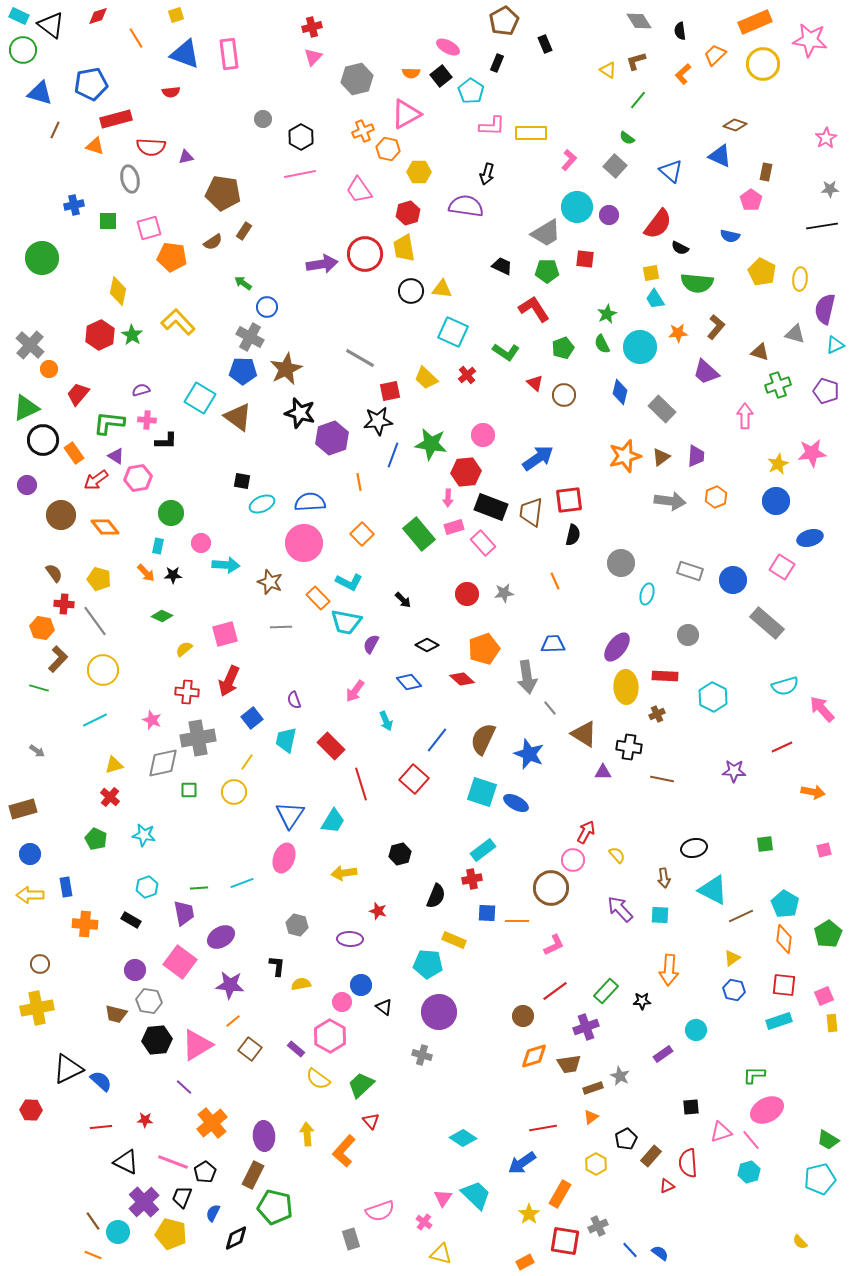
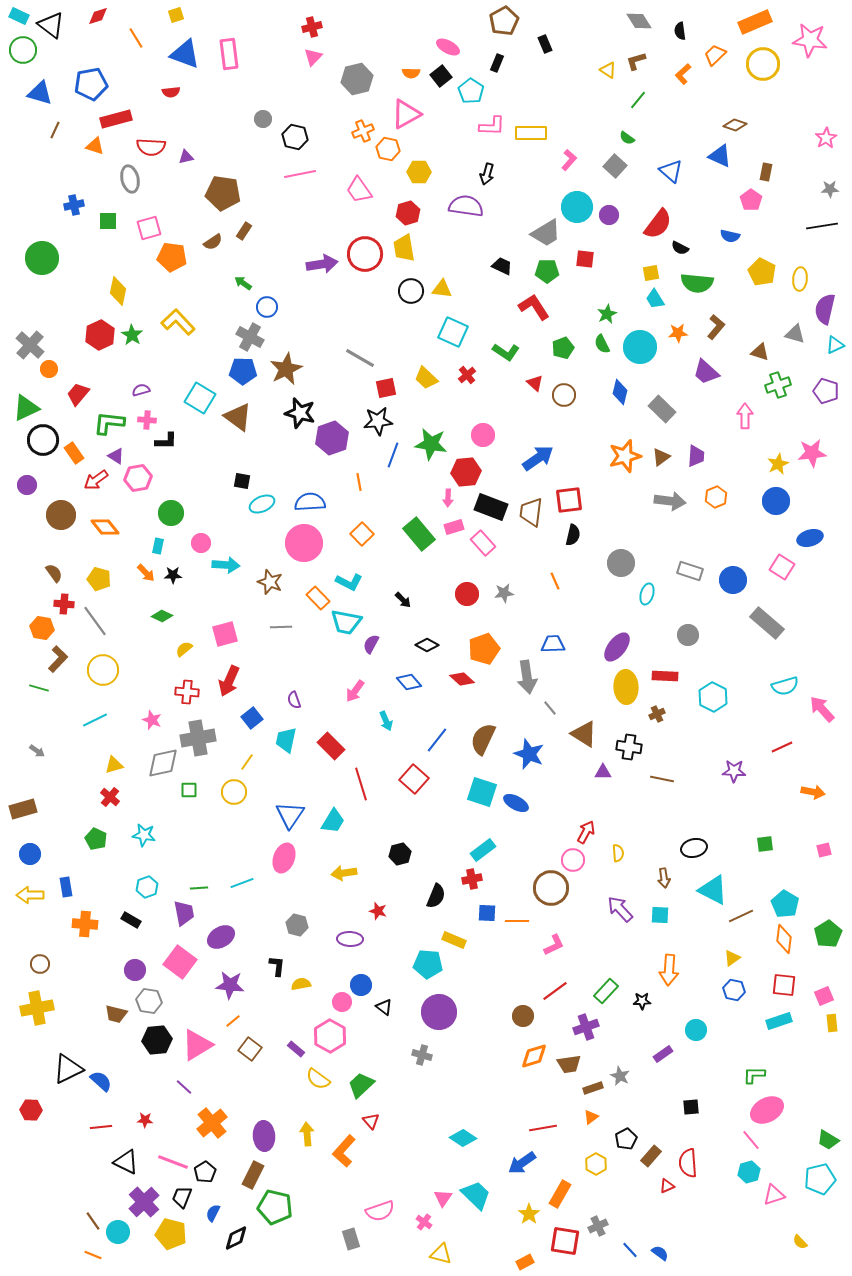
black hexagon at (301, 137): moved 6 px left; rotated 15 degrees counterclockwise
red L-shape at (534, 309): moved 2 px up
red square at (390, 391): moved 4 px left, 3 px up
yellow semicircle at (617, 855): moved 1 px right, 2 px up; rotated 36 degrees clockwise
pink triangle at (721, 1132): moved 53 px right, 63 px down
